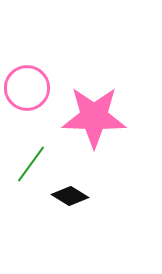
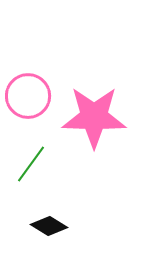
pink circle: moved 1 px right, 8 px down
black diamond: moved 21 px left, 30 px down
